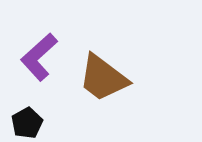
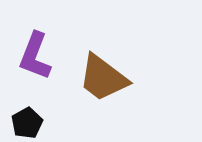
purple L-shape: moved 4 px left, 1 px up; rotated 27 degrees counterclockwise
